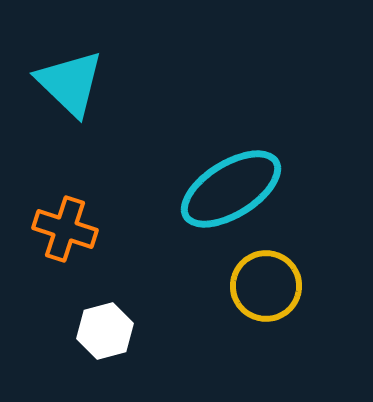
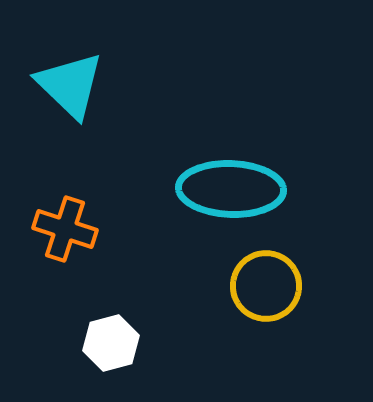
cyan triangle: moved 2 px down
cyan ellipse: rotated 34 degrees clockwise
white hexagon: moved 6 px right, 12 px down
